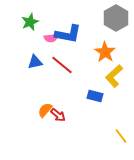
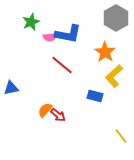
green star: moved 1 px right
pink semicircle: moved 1 px left, 1 px up
blue triangle: moved 24 px left, 26 px down
